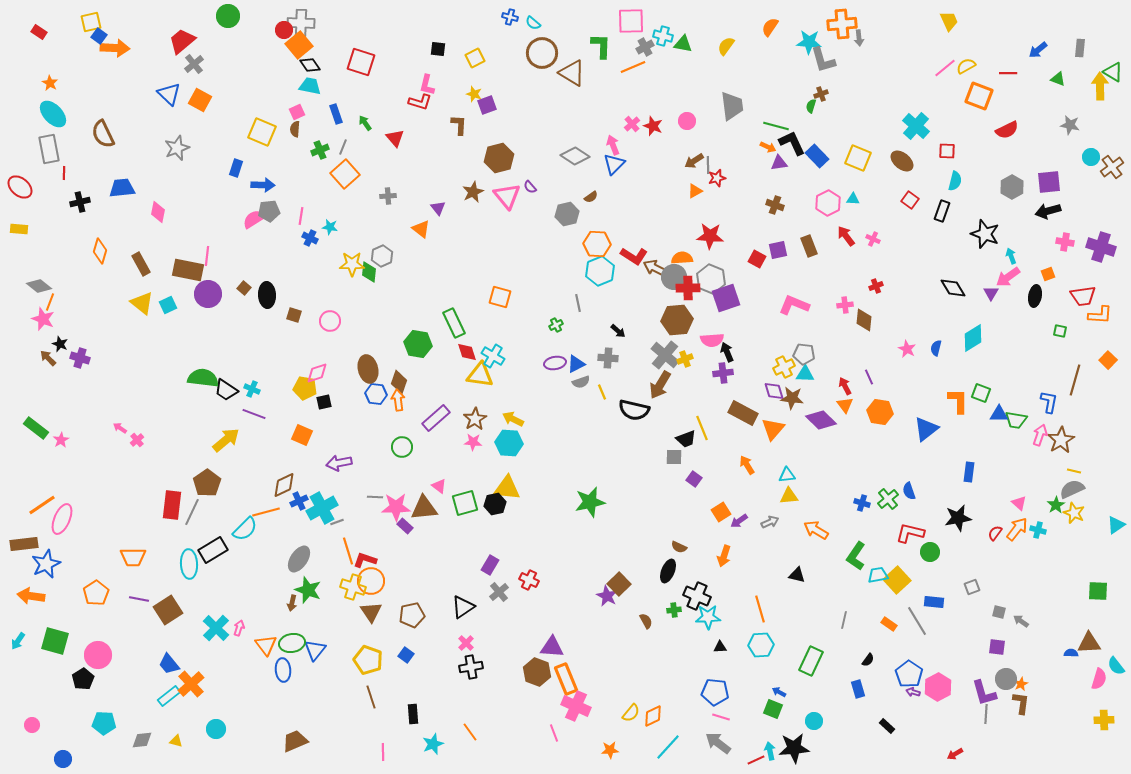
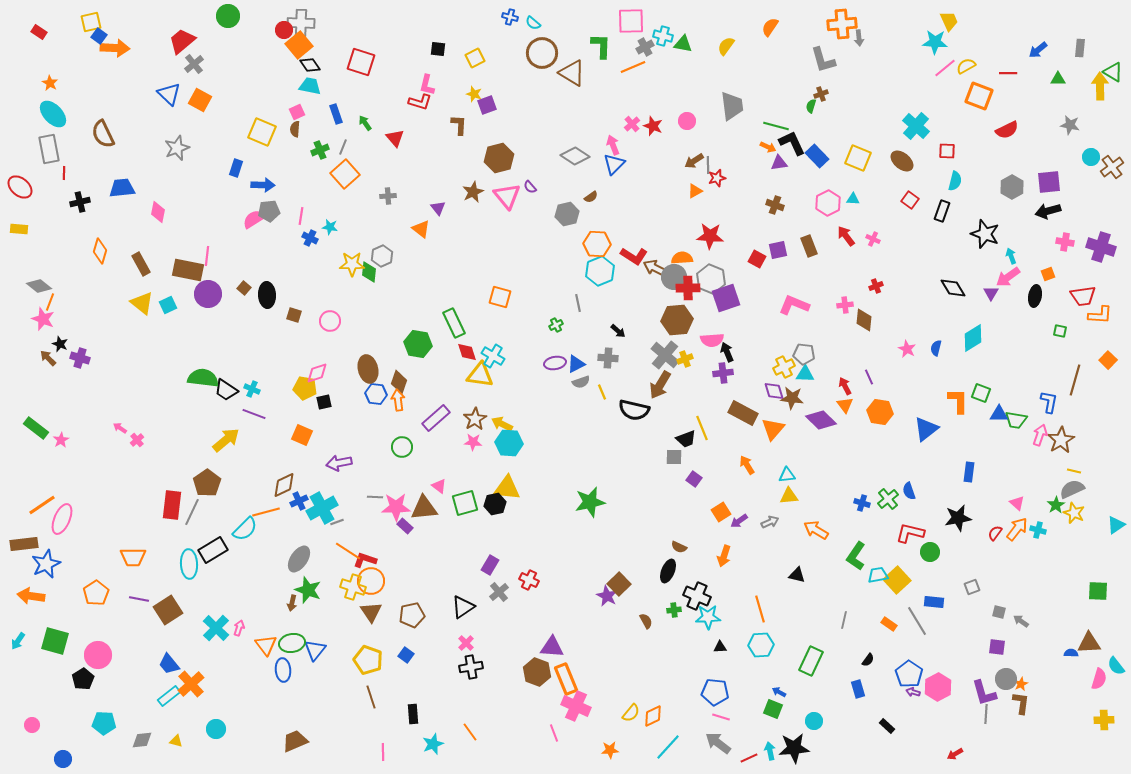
cyan star at (809, 42): moved 126 px right
green triangle at (1058, 79): rotated 21 degrees counterclockwise
yellow arrow at (513, 419): moved 11 px left, 5 px down
pink triangle at (1019, 503): moved 2 px left
orange line at (348, 551): rotated 40 degrees counterclockwise
red line at (756, 760): moved 7 px left, 2 px up
